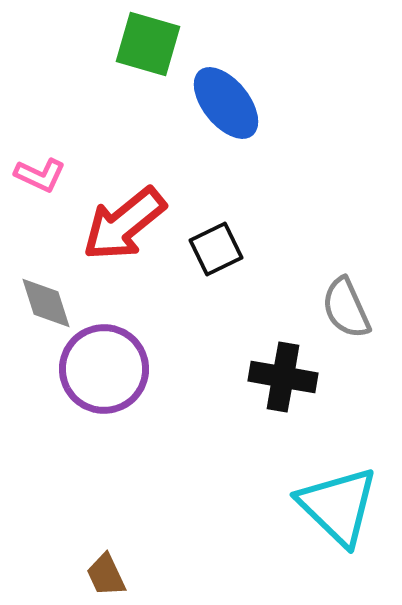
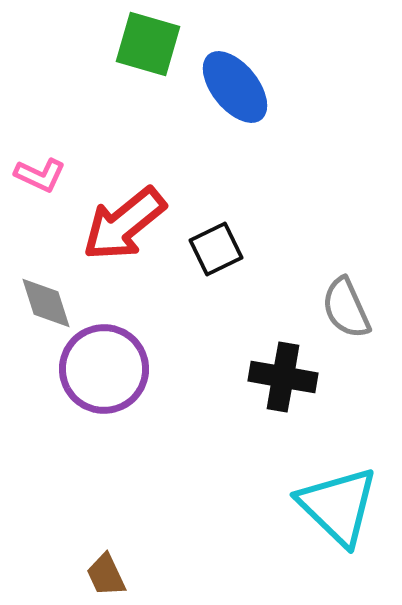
blue ellipse: moved 9 px right, 16 px up
